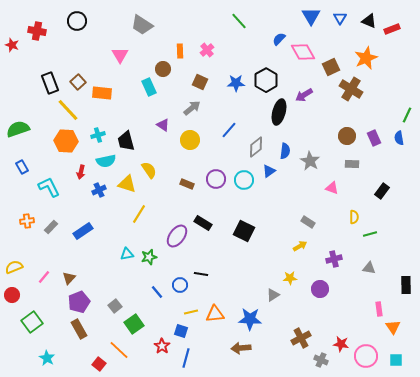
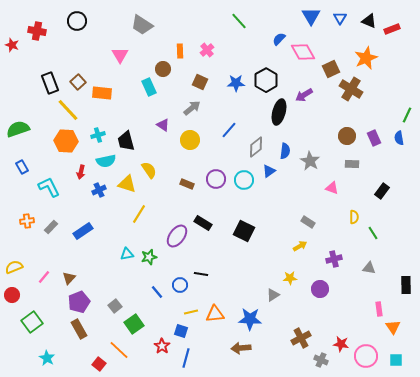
brown square at (331, 67): moved 2 px down
green line at (370, 234): moved 3 px right, 1 px up; rotated 72 degrees clockwise
